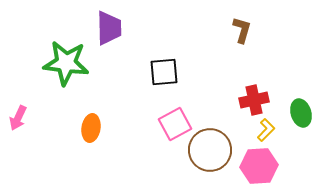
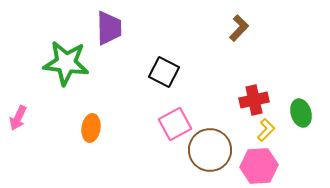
brown L-shape: moved 3 px left, 2 px up; rotated 28 degrees clockwise
black square: rotated 32 degrees clockwise
